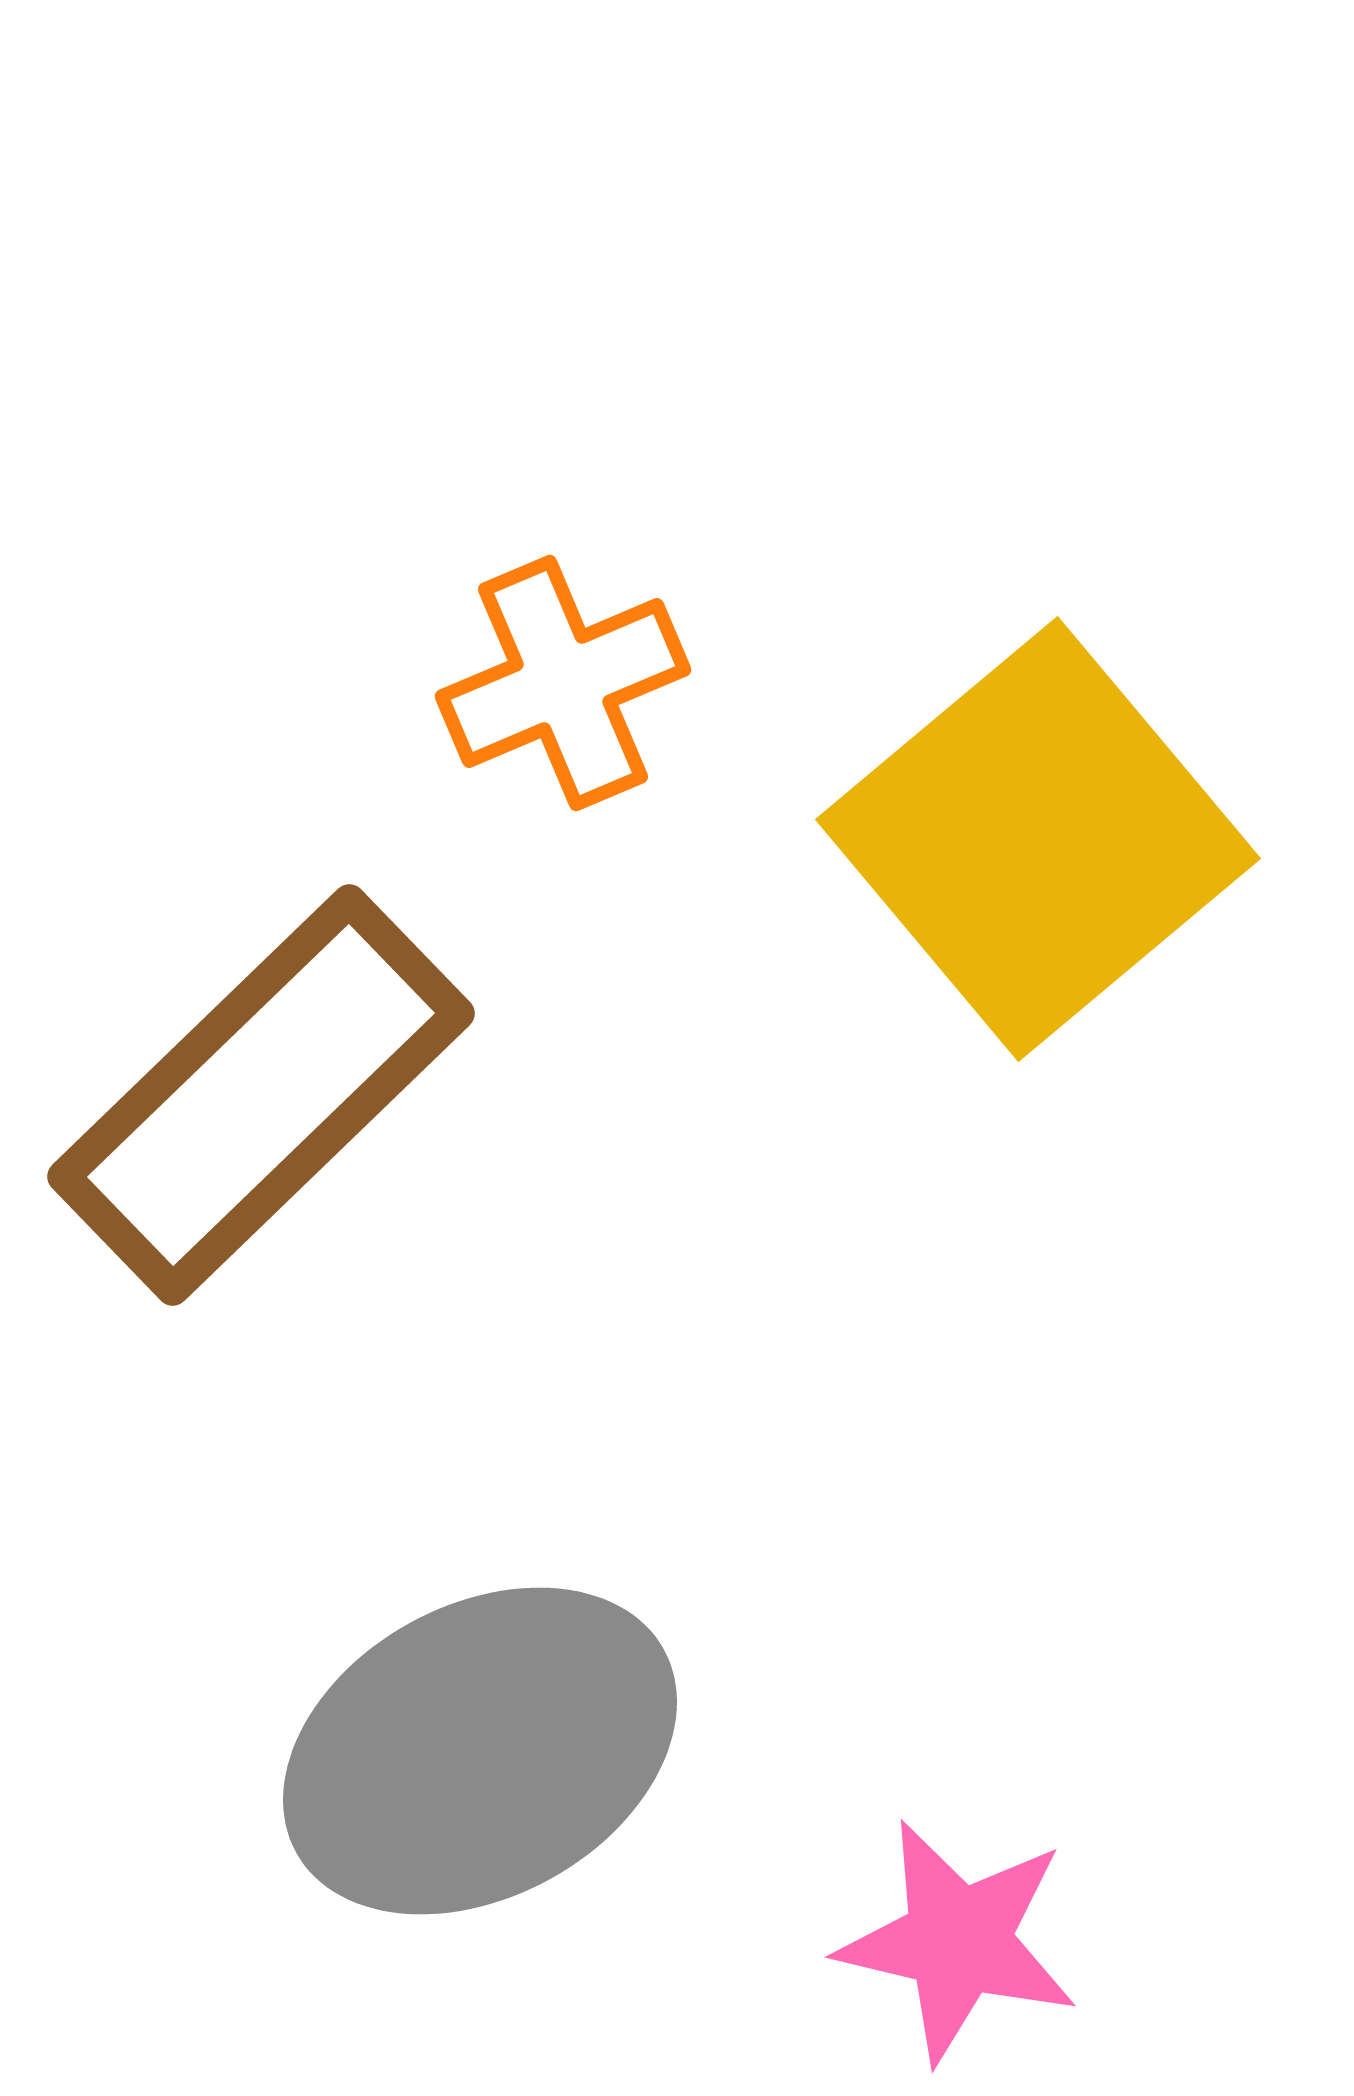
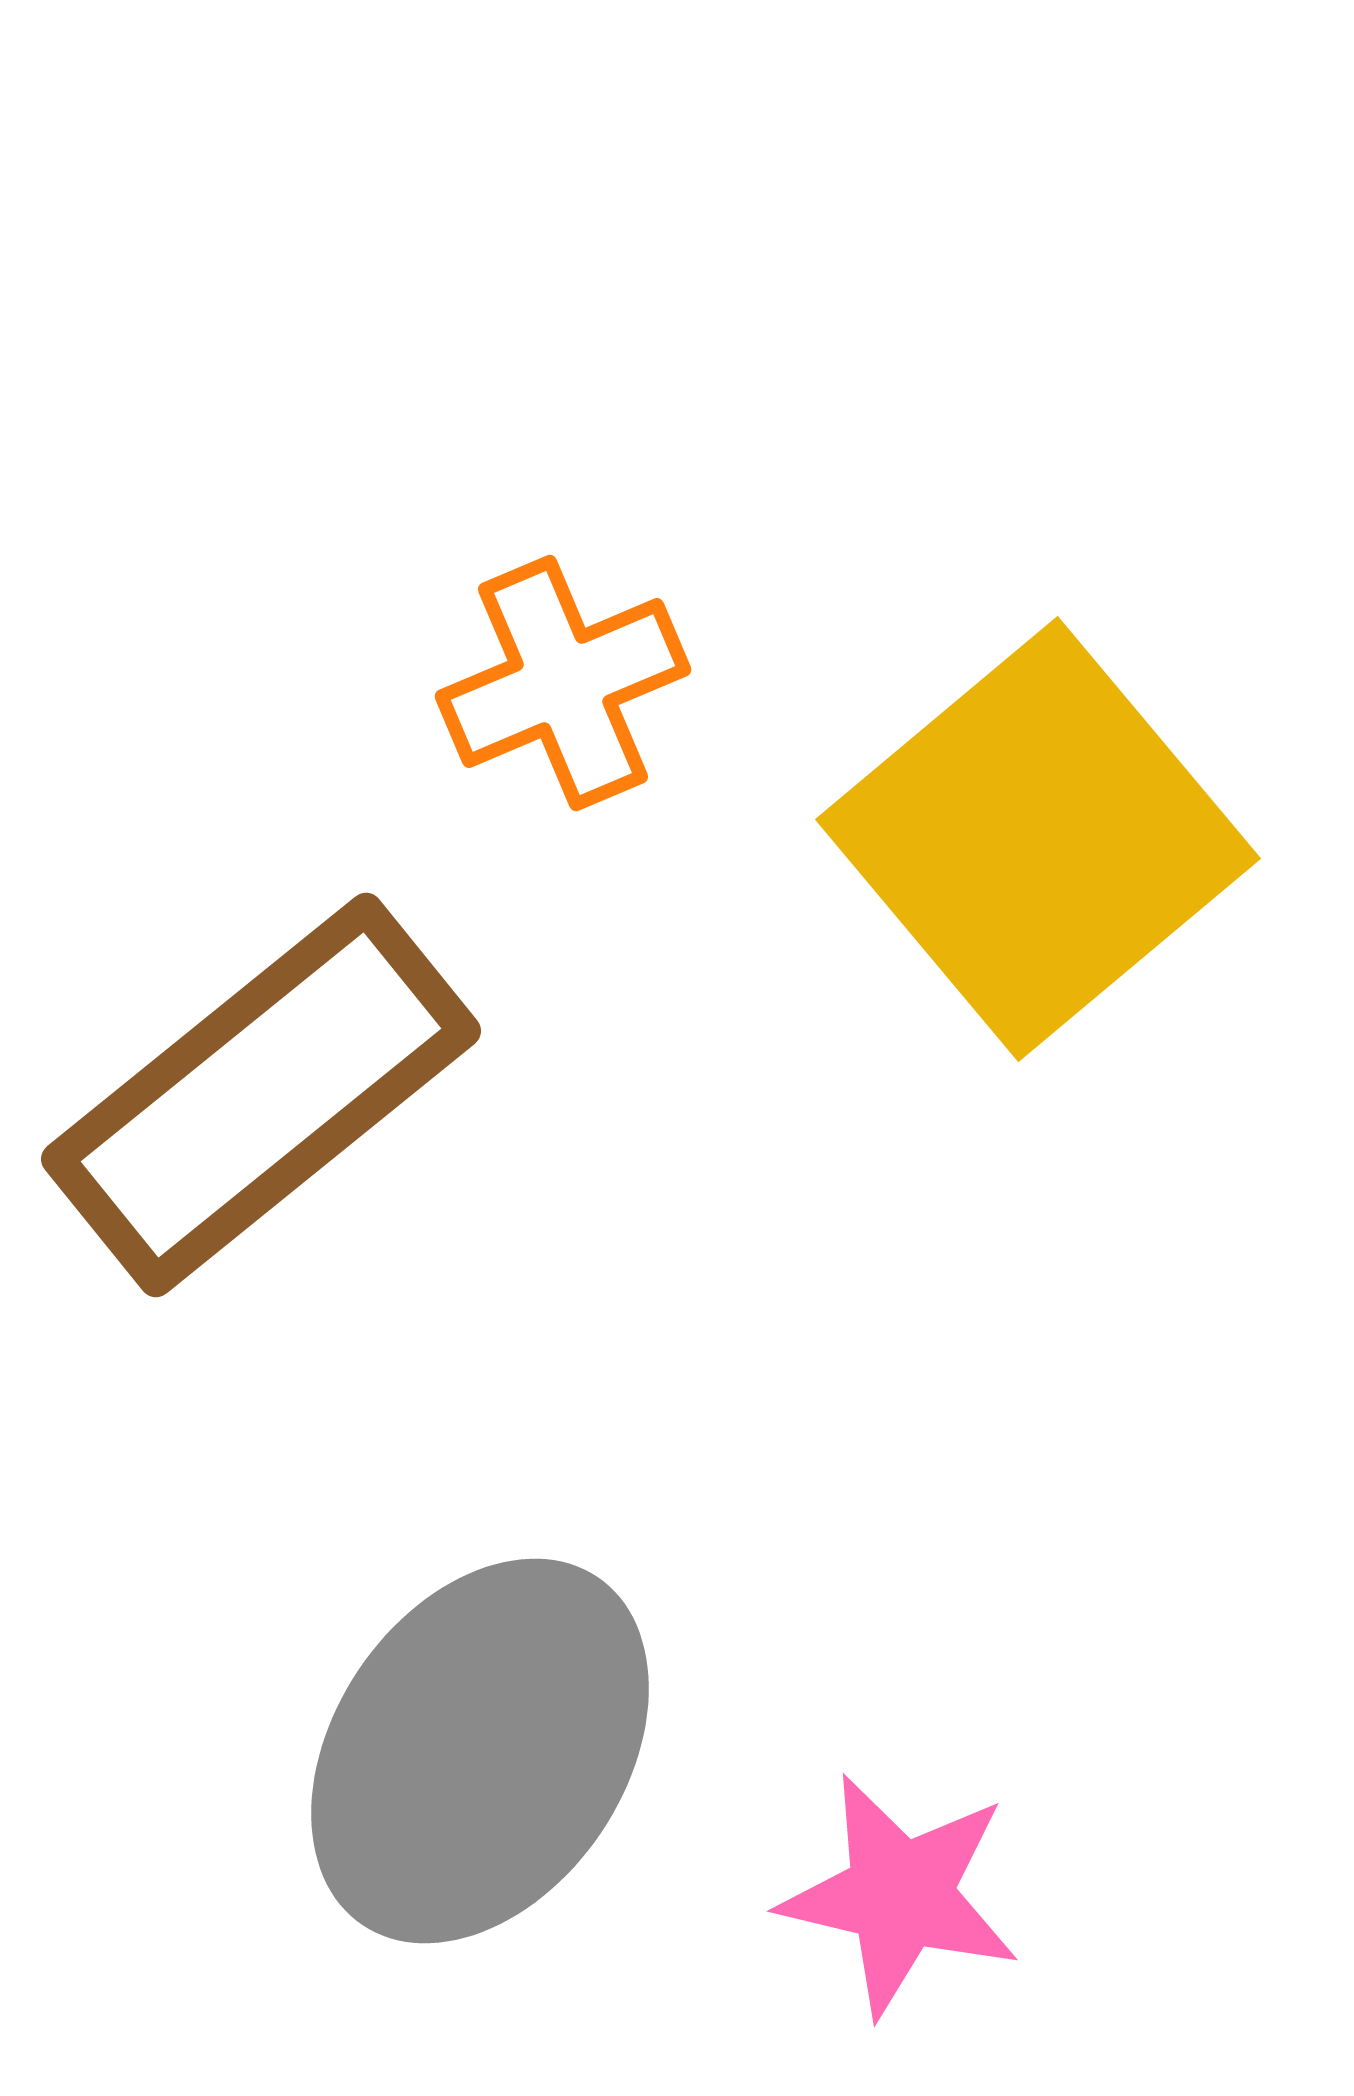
brown rectangle: rotated 5 degrees clockwise
gray ellipse: rotated 27 degrees counterclockwise
pink star: moved 58 px left, 46 px up
